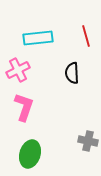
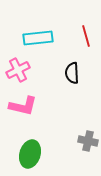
pink L-shape: moved 1 px left, 1 px up; rotated 84 degrees clockwise
